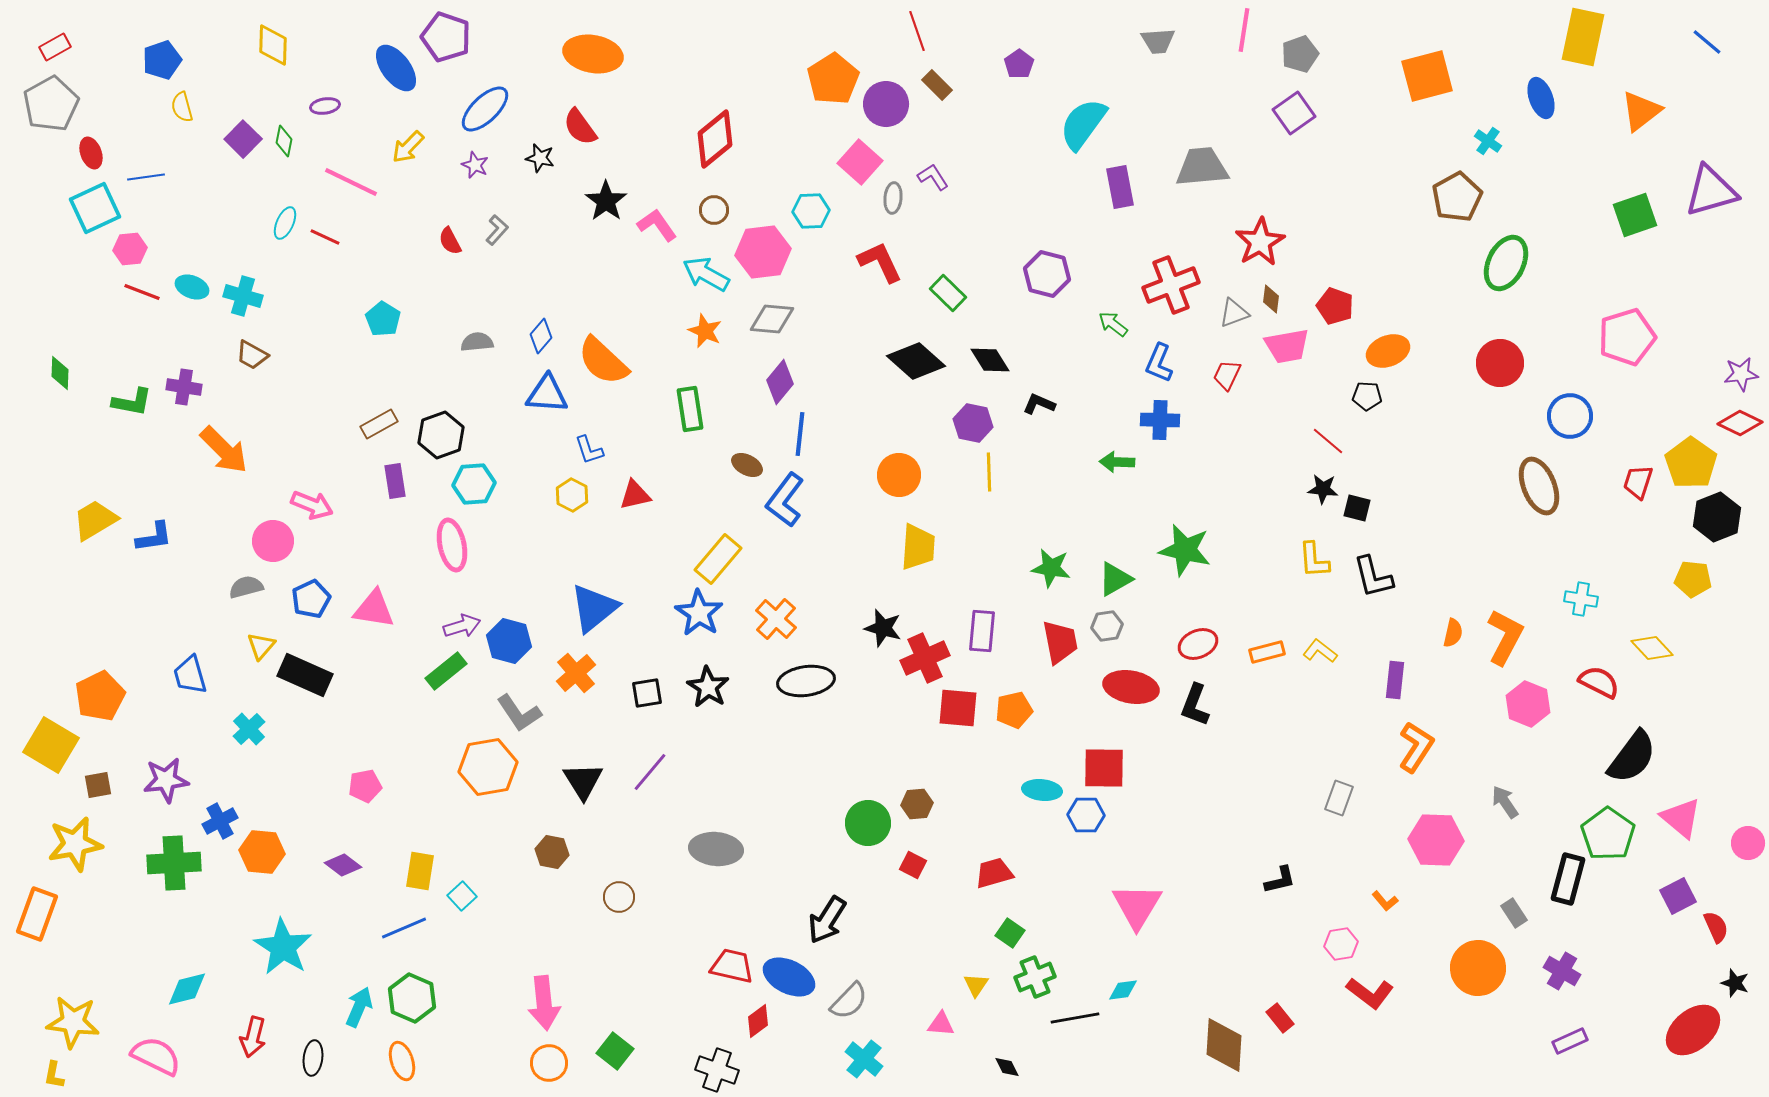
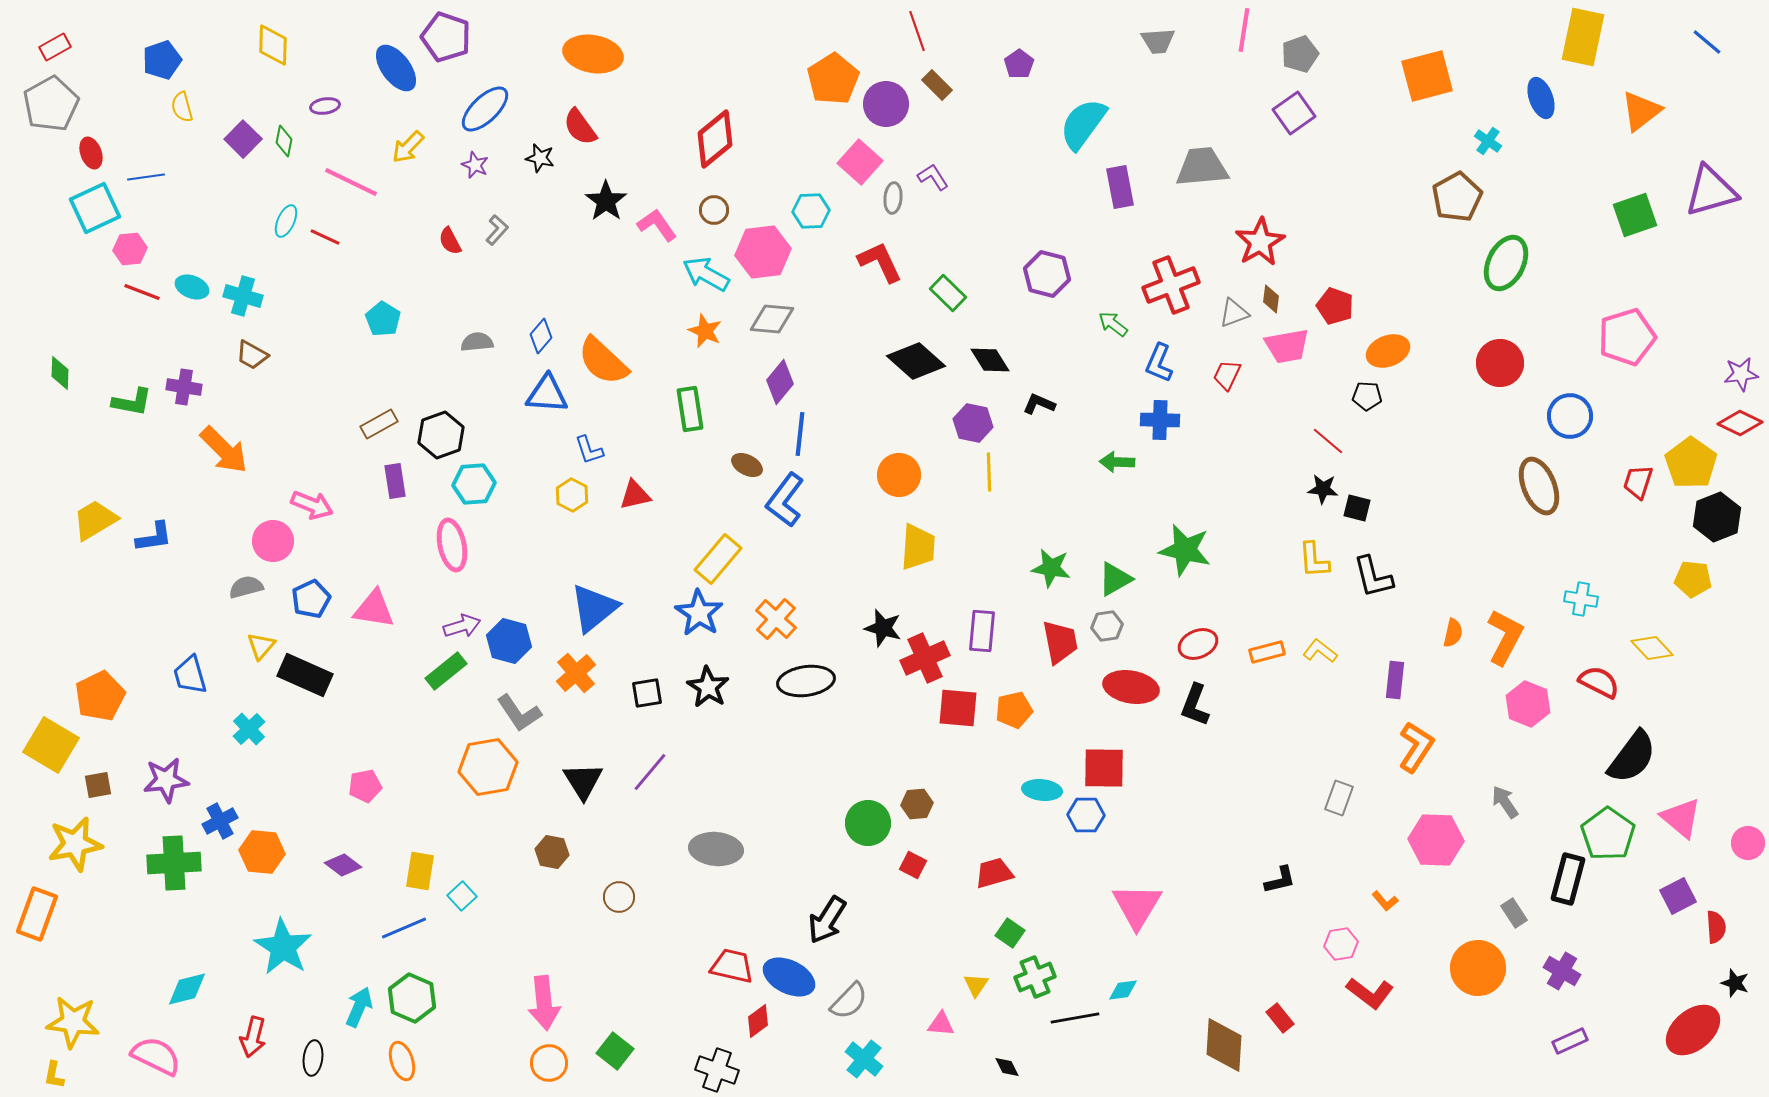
cyan ellipse at (285, 223): moved 1 px right, 2 px up
red semicircle at (1716, 927): rotated 20 degrees clockwise
